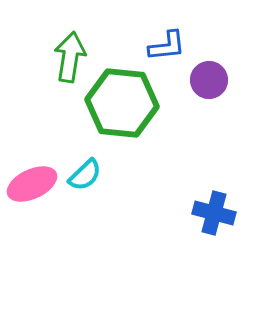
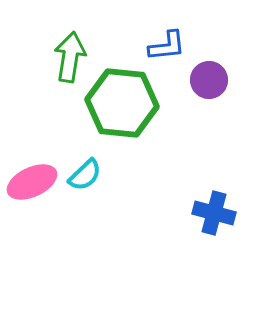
pink ellipse: moved 2 px up
